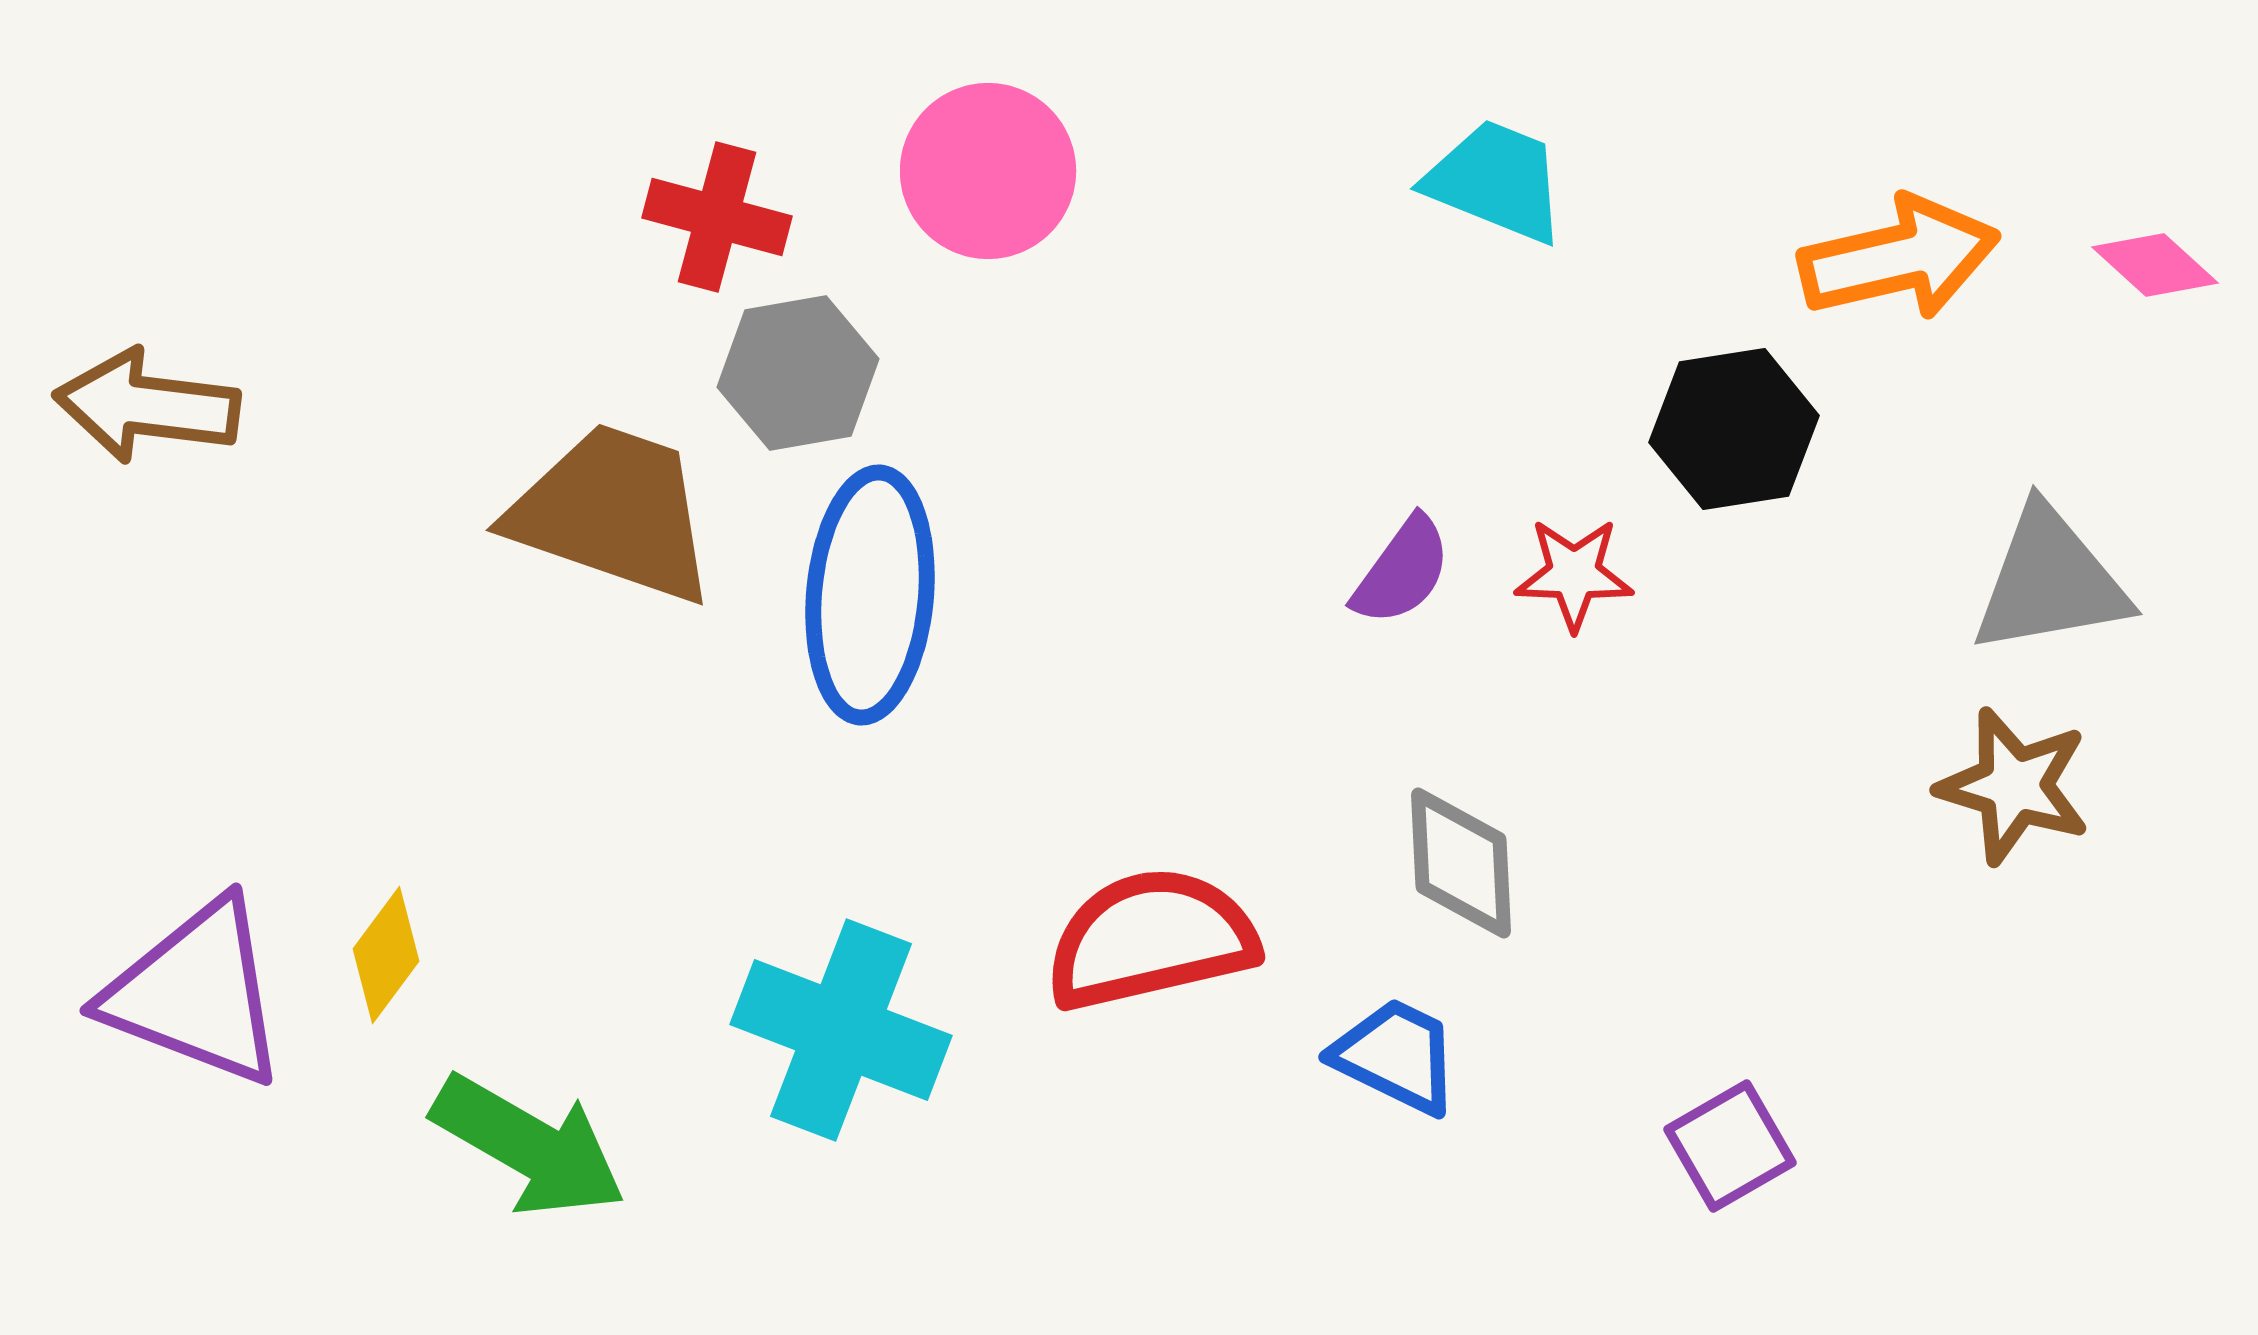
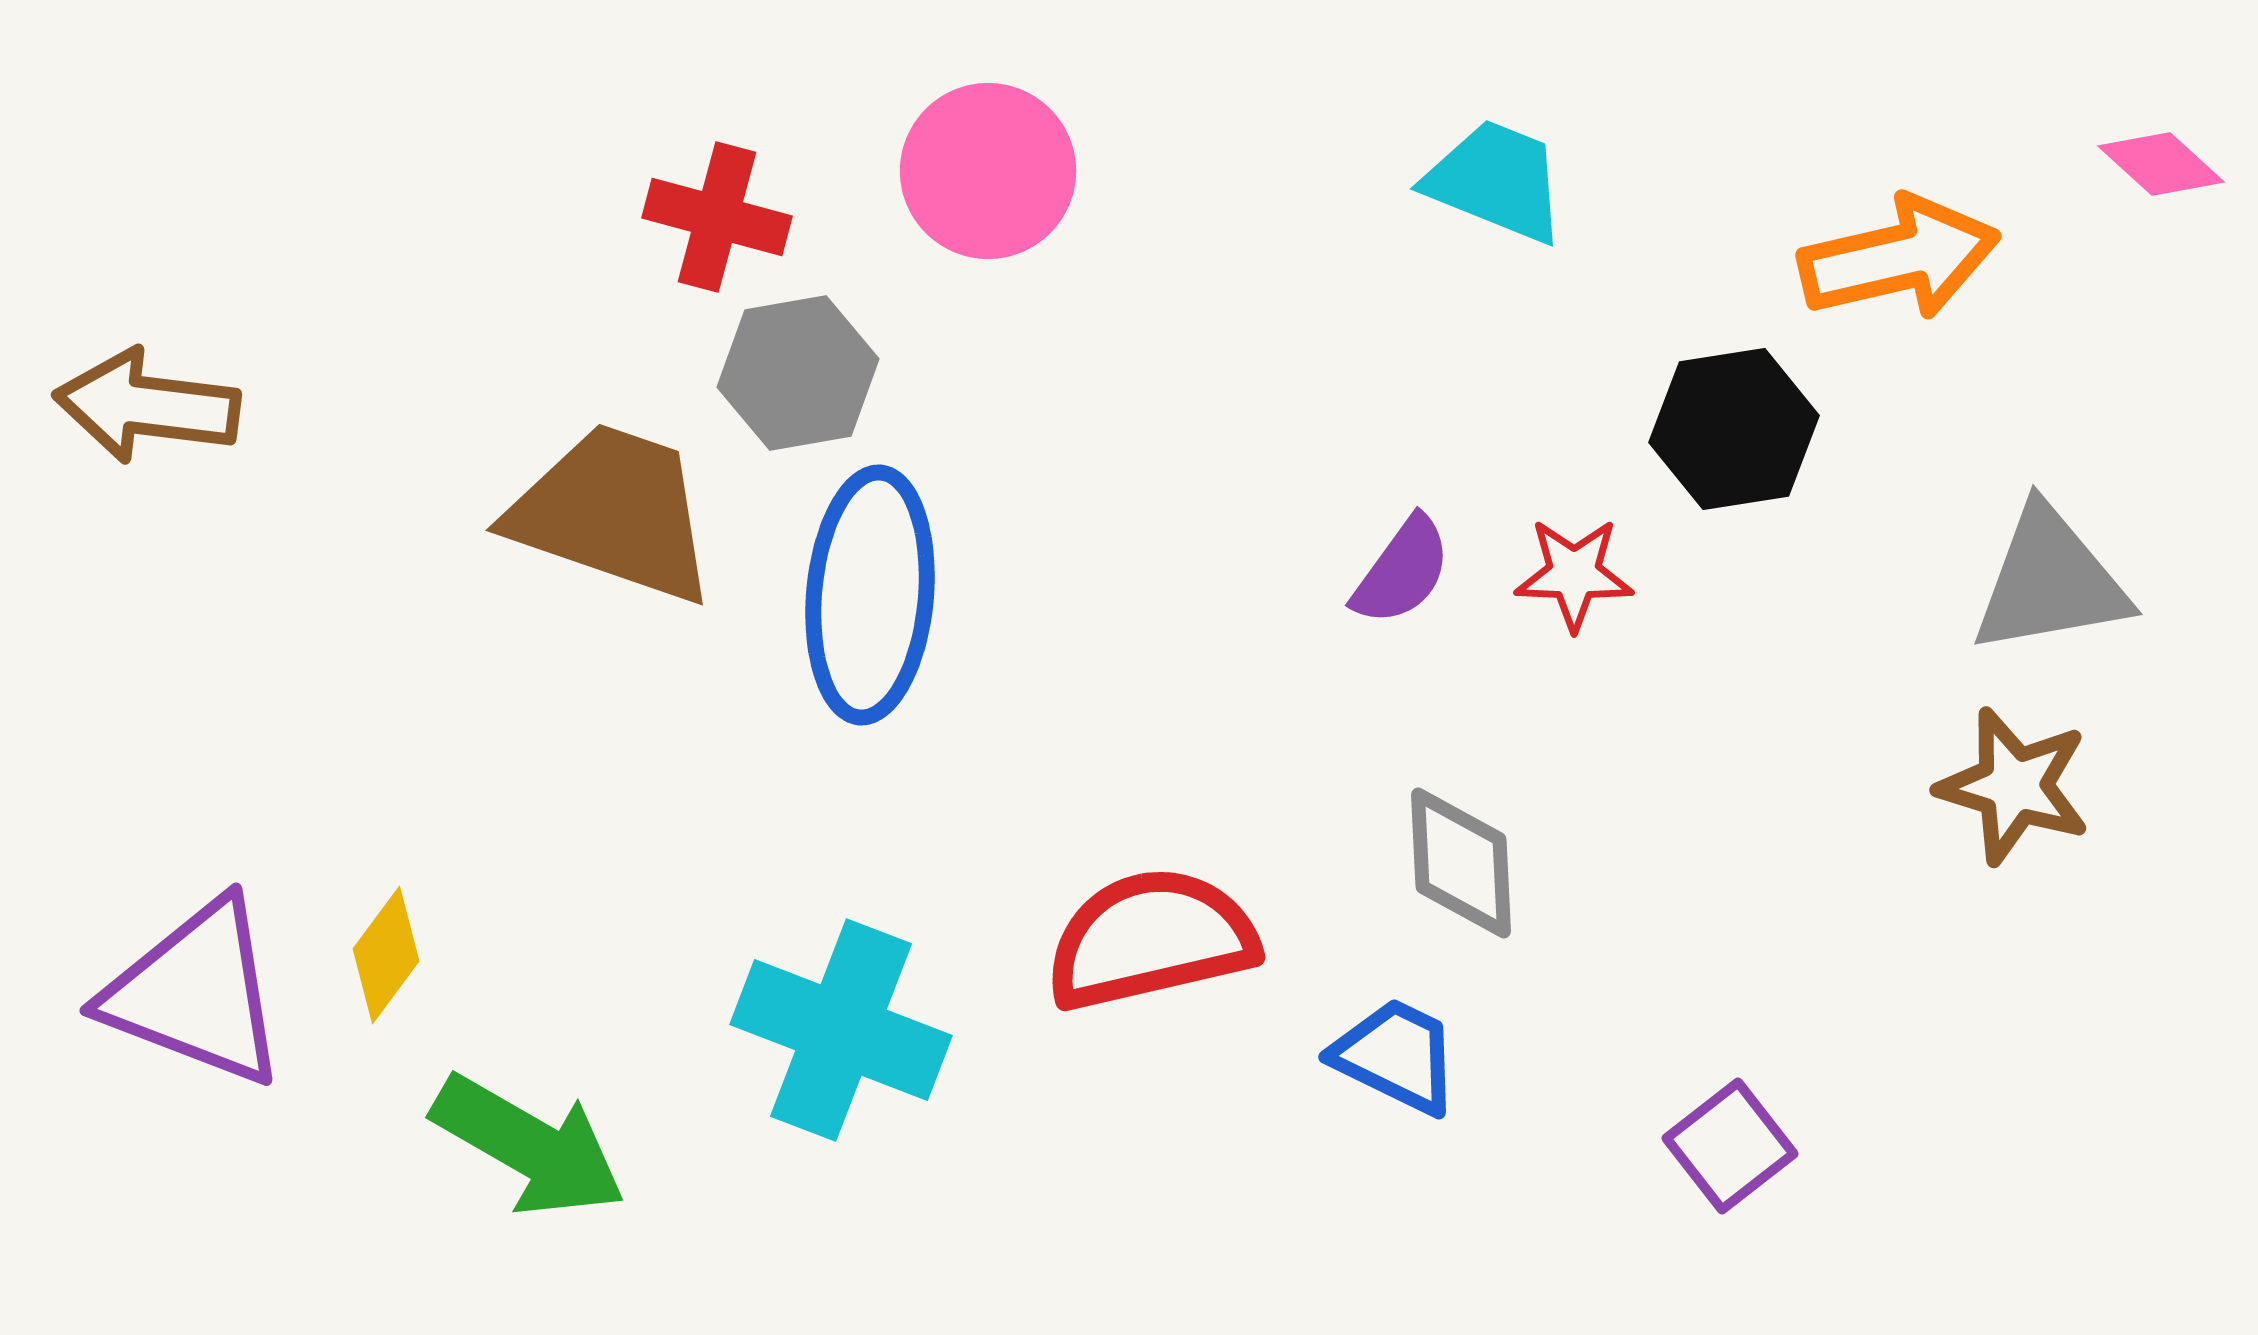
pink diamond: moved 6 px right, 101 px up
purple square: rotated 8 degrees counterclockwise
